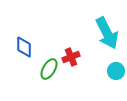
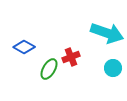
cyan arrow: rotated 44 degrees counterclockwise
blue diamond: rotated 60 degrees counterclockwise
cyan circle: moved 3 px left, 3 px up
